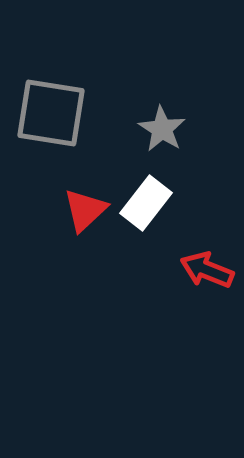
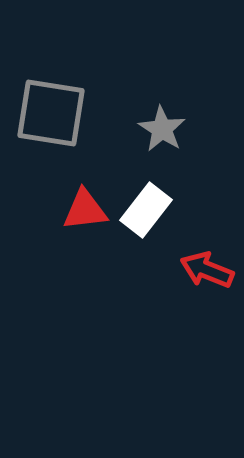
white rectangle: moved 7 px down
red triangle: rotated 36 degrees clockwise
